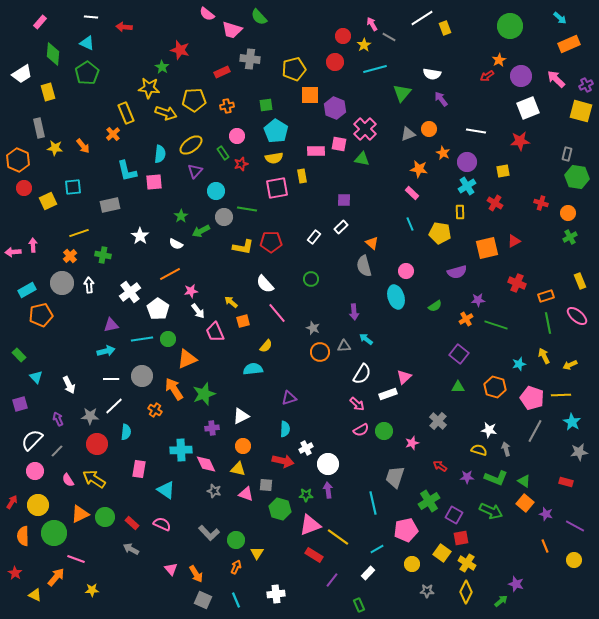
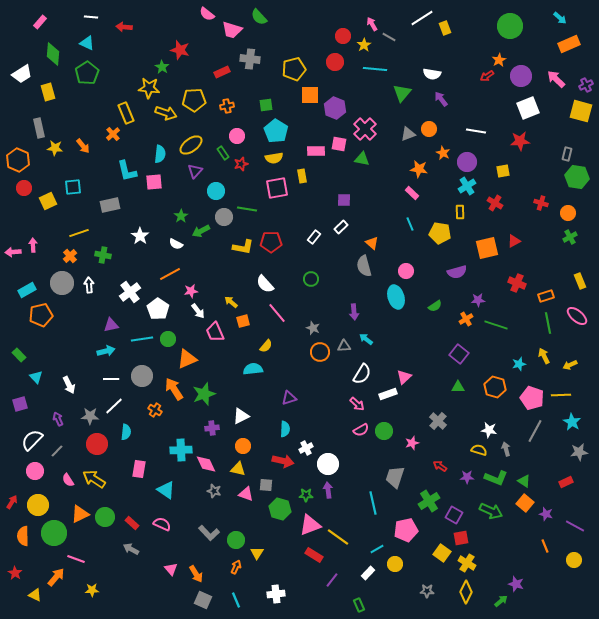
cyan line at (375, 69): rotated 20 degrees clockwise
red rectangle at (566, 482): rotated 40 degrees counterclockwise
yellow circle at (412, 564): moved 17 px left
